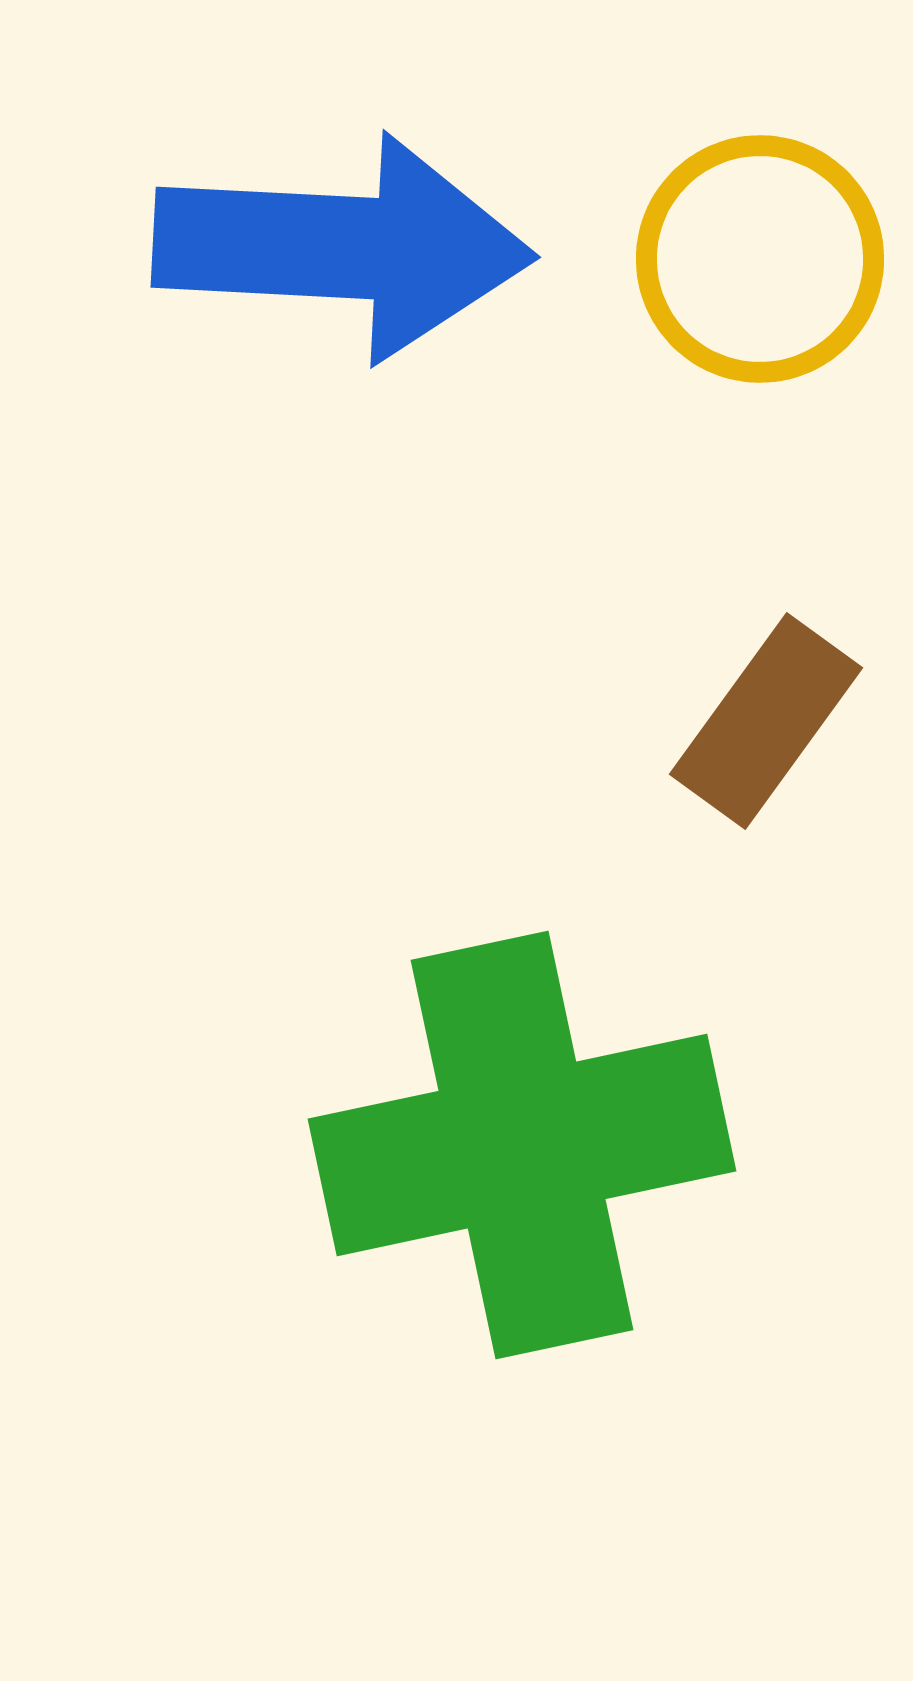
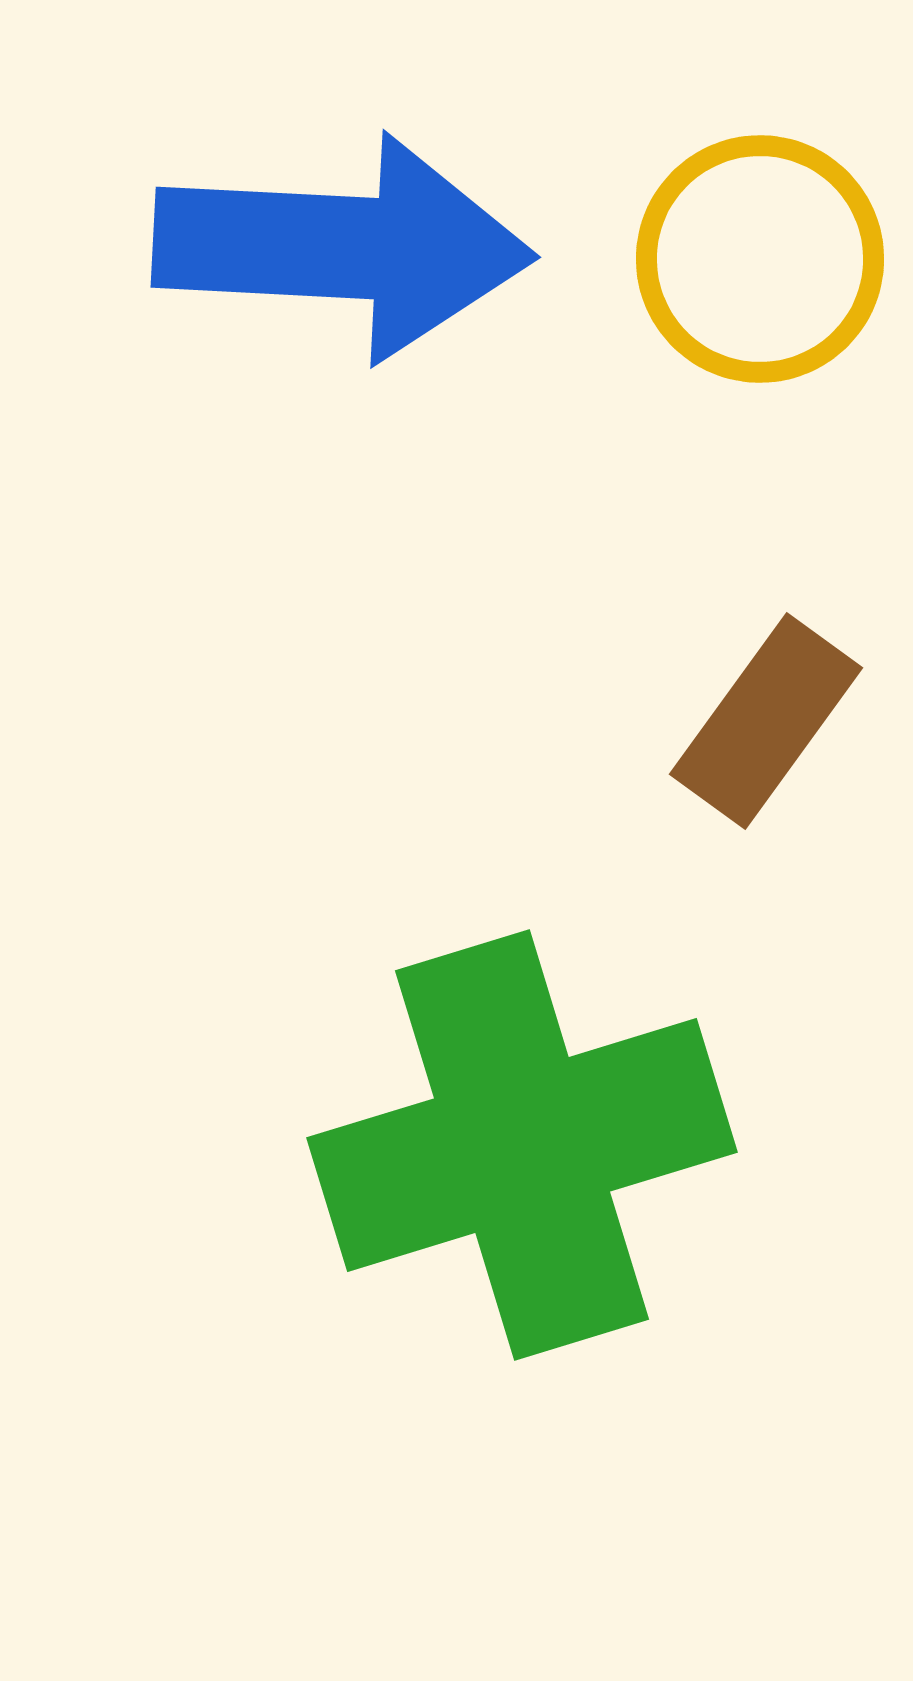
green cross: rotated 5 degrees counterclockwise
